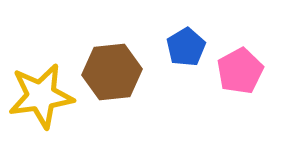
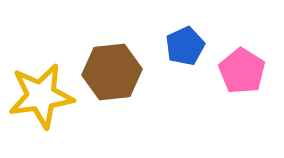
blue pentagon: moved 1 px left, 1 px up; rotated 6 degrees clockwise
pink pentagon: moved 2 px right; rotated 12 degrees counterclockwise
